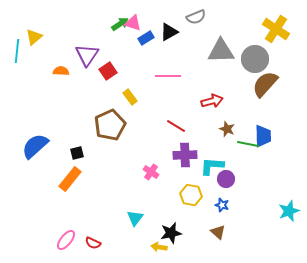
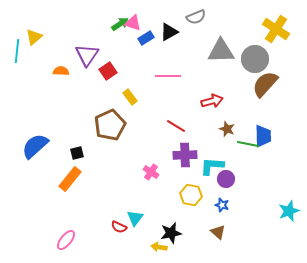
red semicircle: moved 26 px right, 16 px up
